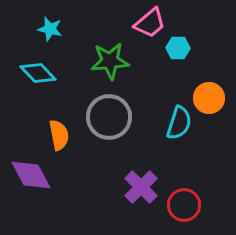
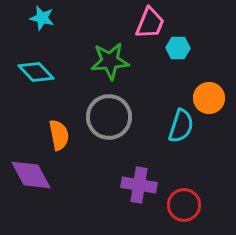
pink trapezoid: rotated 28 degrees counterclockwise
cyan star: moved 8 px left, 11 px up
cyan diamond: moved 2 px left, 1 px up
cyan semicircle: moved 2 px right, 3 px down
purple cross: moved 2 px left, 2 px up; rotated 36 degrees counterclockwise
